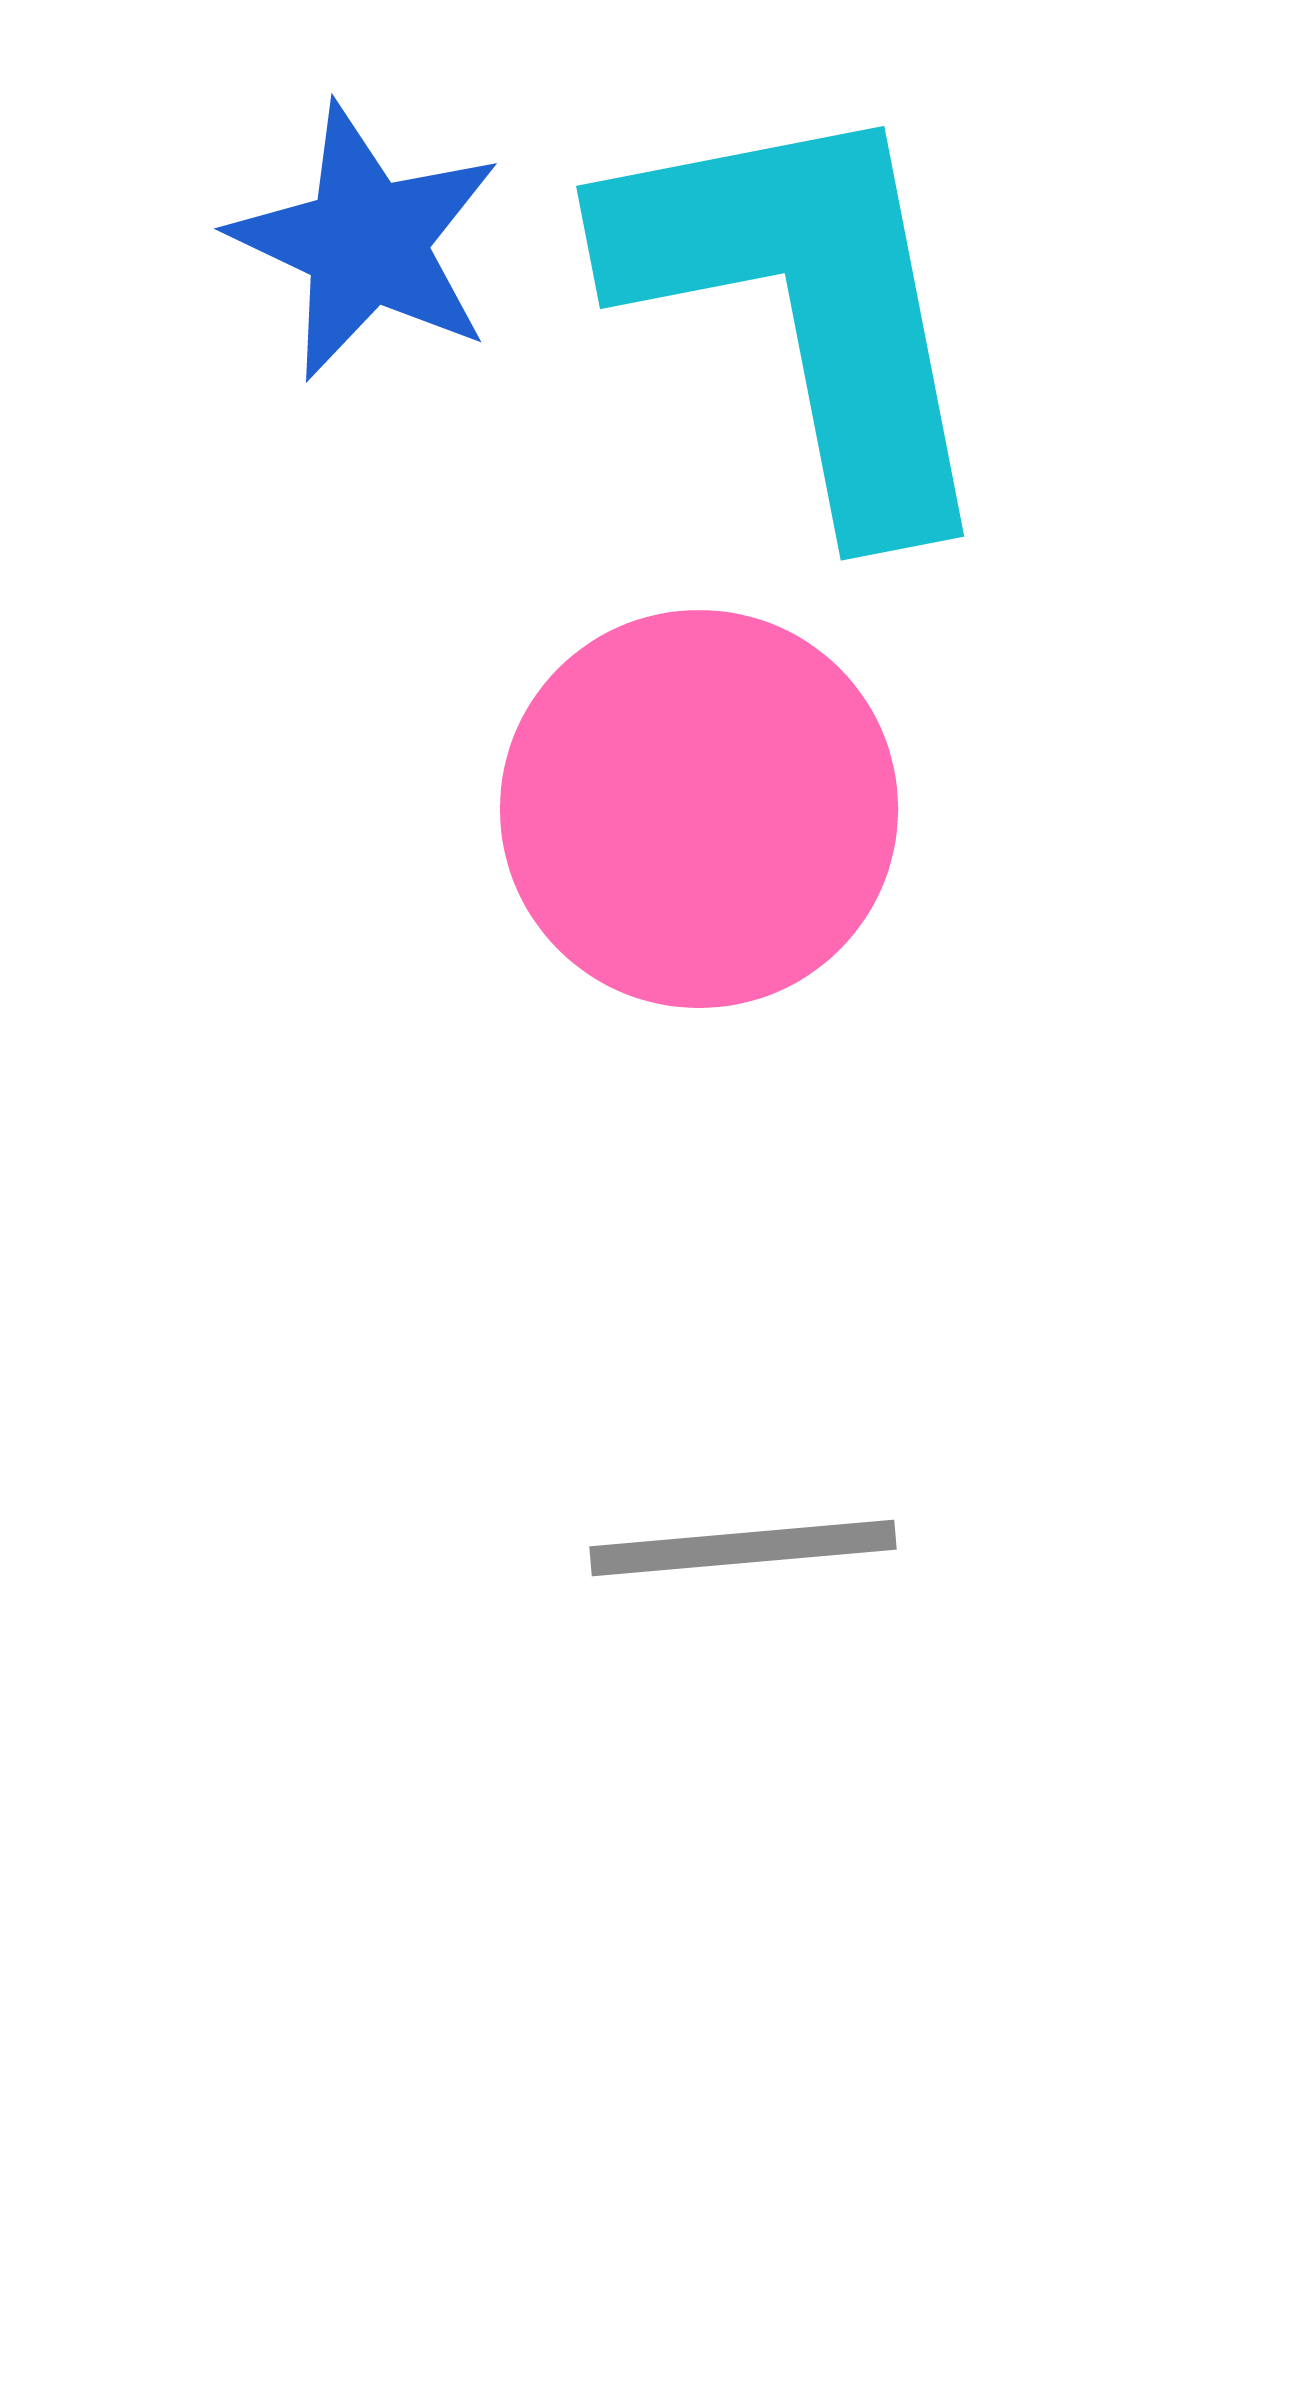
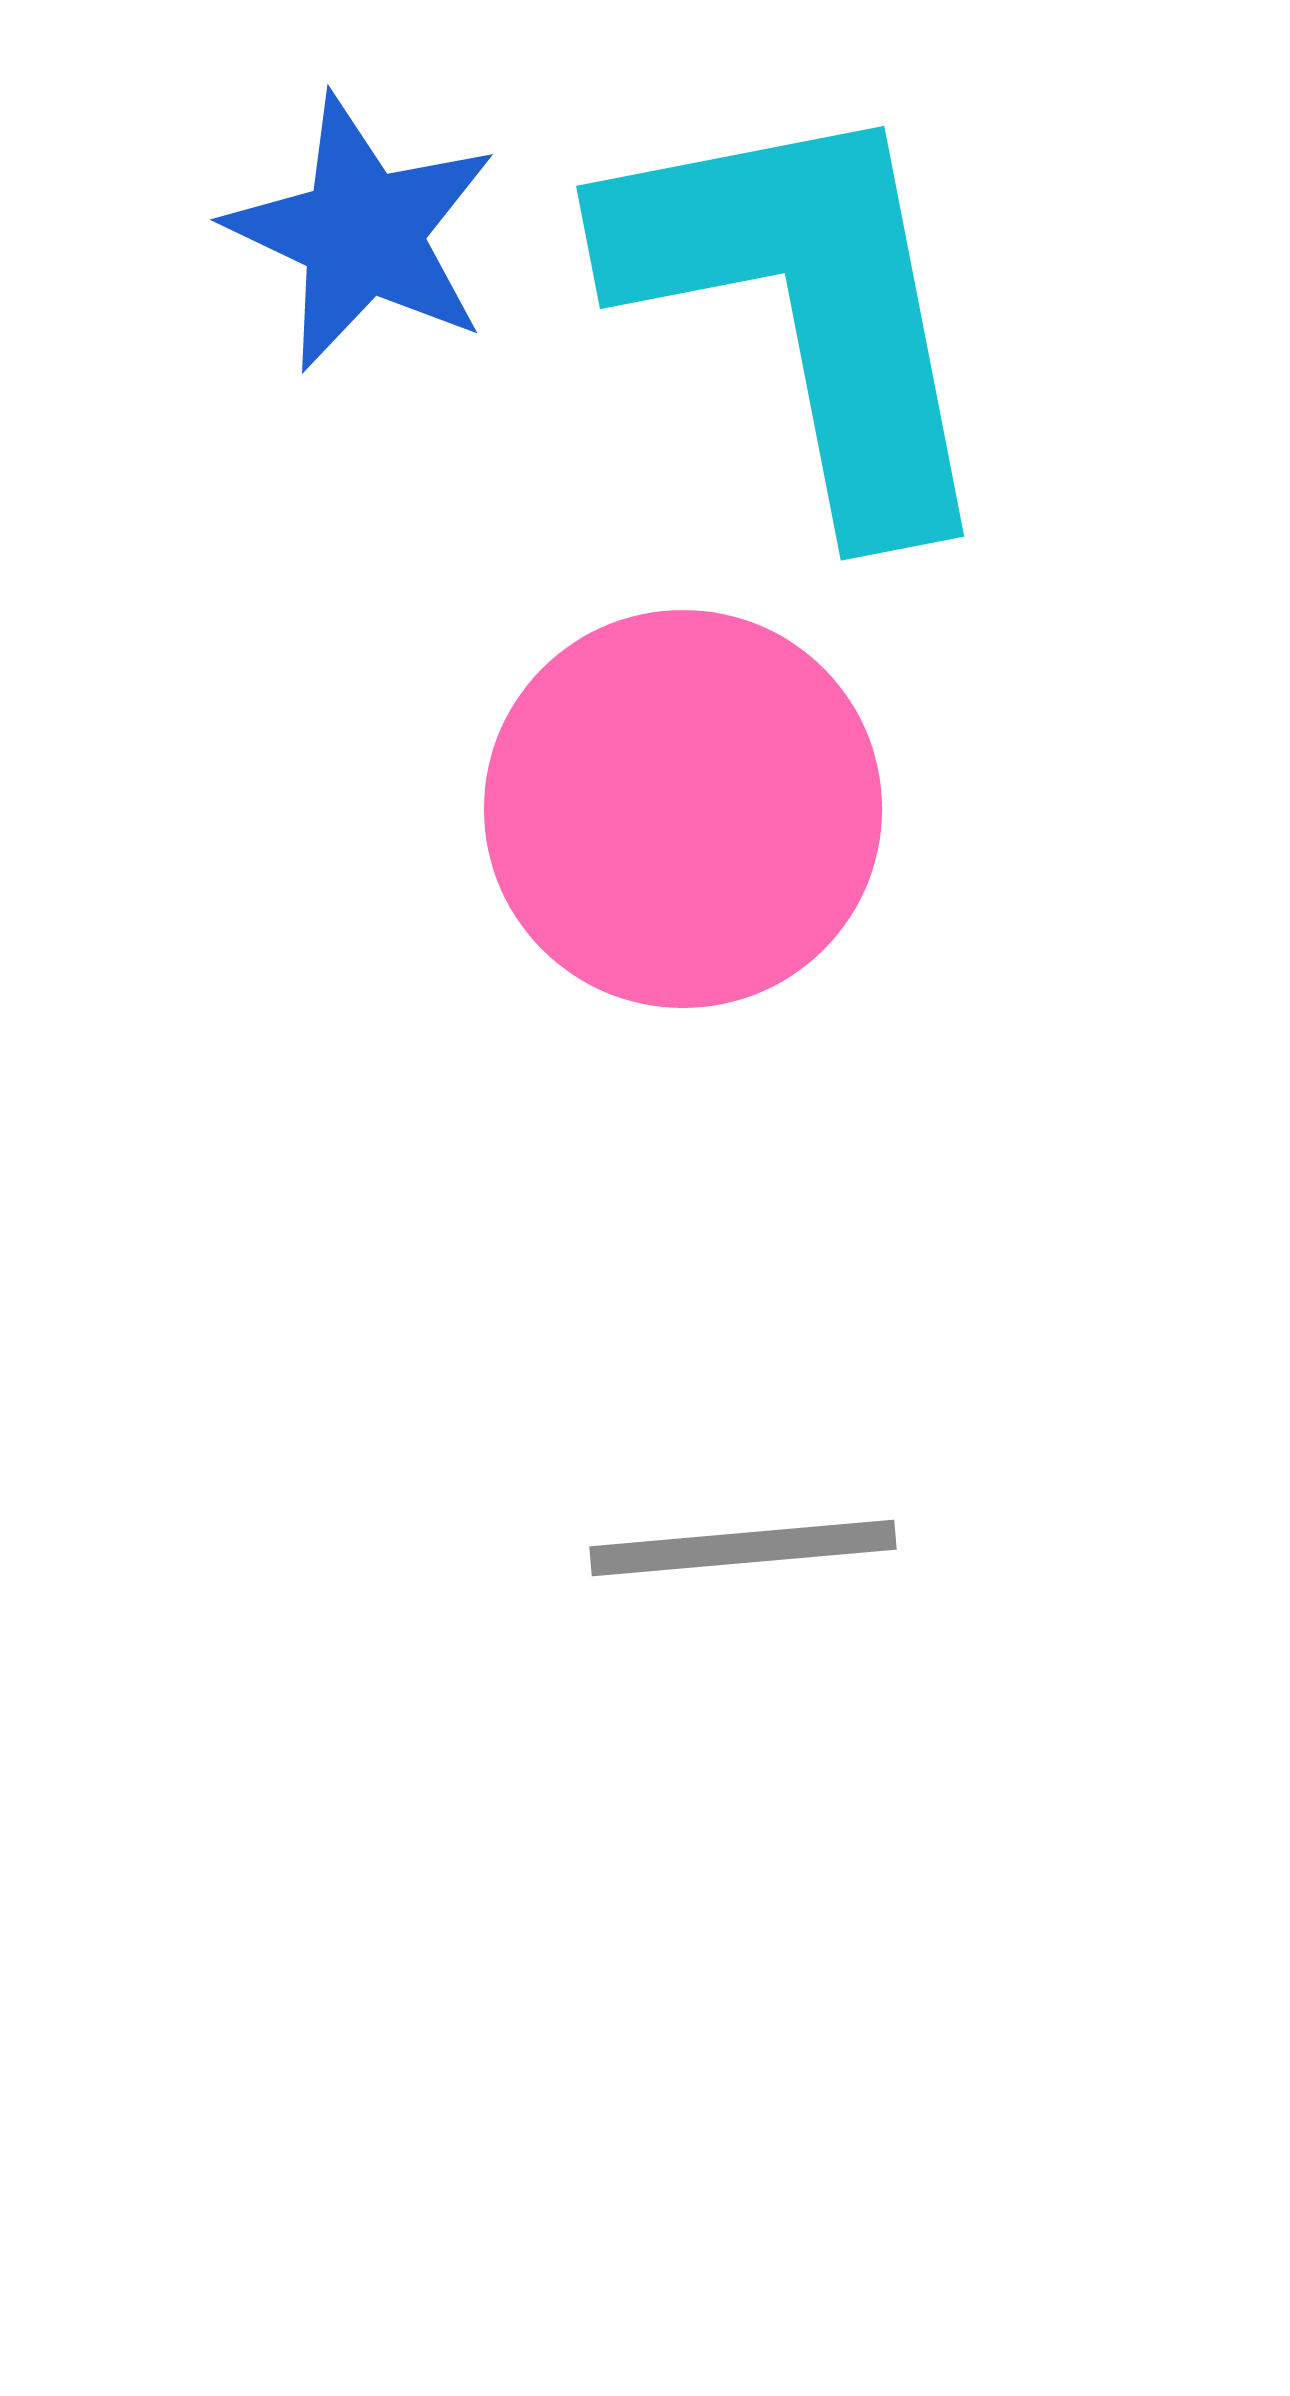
blue star: moved 4 px left, 9 px up
pink circle: moved 16 px left
